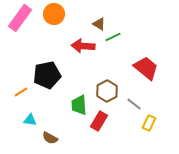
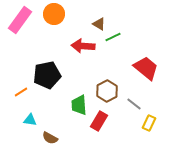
pink rectangle: moved 2 px down
